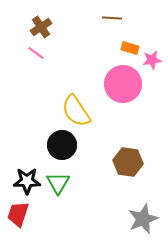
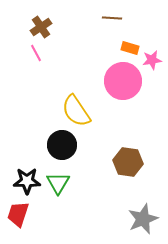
pink line: rotated 24 degrees clockwise
pink circle: moved 3 px up
